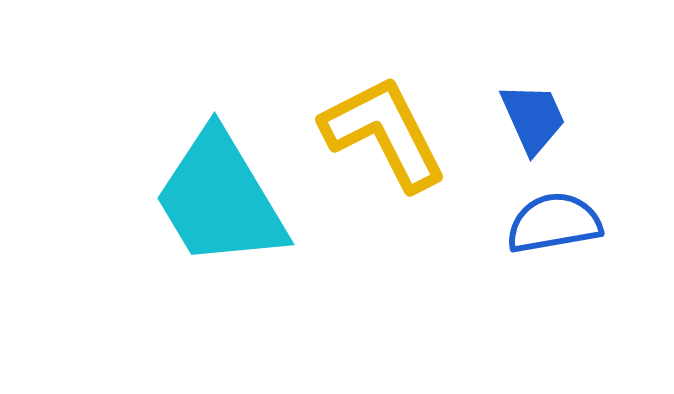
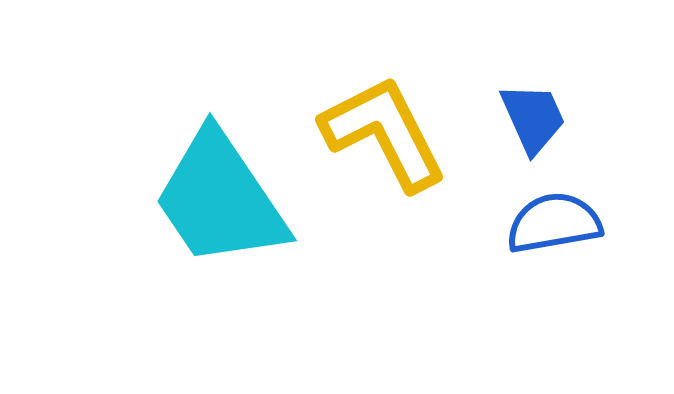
cyan trapezoid: rotated 3 degrees counterclockwise
